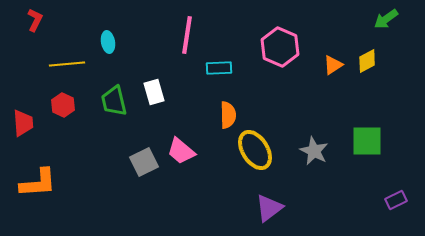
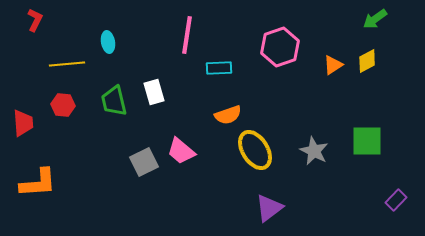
green arrow: moved 11 px left
pink hexagon: rotated 18 degrees clockwise
red hexagon: rotated 20 degrees counterclockwise
orange semicircle: rotated 72 degrees clockwise
purple rectangle: rotated 20 degrees counterclockwise
